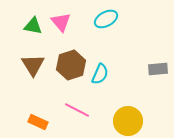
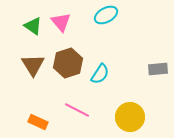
cyan ellipse: moved 4 px up
green triangle: rotated 24 degrees clockwise
brown hexagon: moved 3 px left, 2 px up
cyan semicircle: rotated 10 degrees clockwise
yellow circle: moved 2 px right, 4 px up
